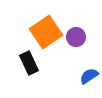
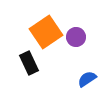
blue semicircle: moved 2 px left, 3 px down
